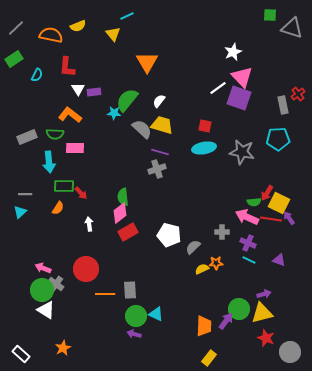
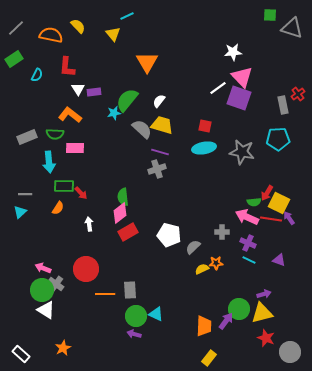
yellow semicircle at (78, 26): rotated 112 degrees counterclockwise
white star at (233, 52): rotated 18 degrees clockwise
cyan star at (114, 113): rotated 16 degrees counterclockwise
